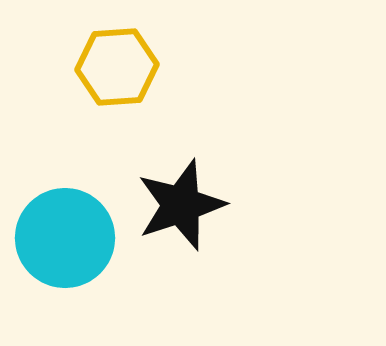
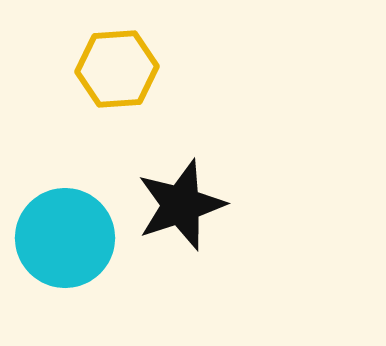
yellow hexagon: moved 2 px down
